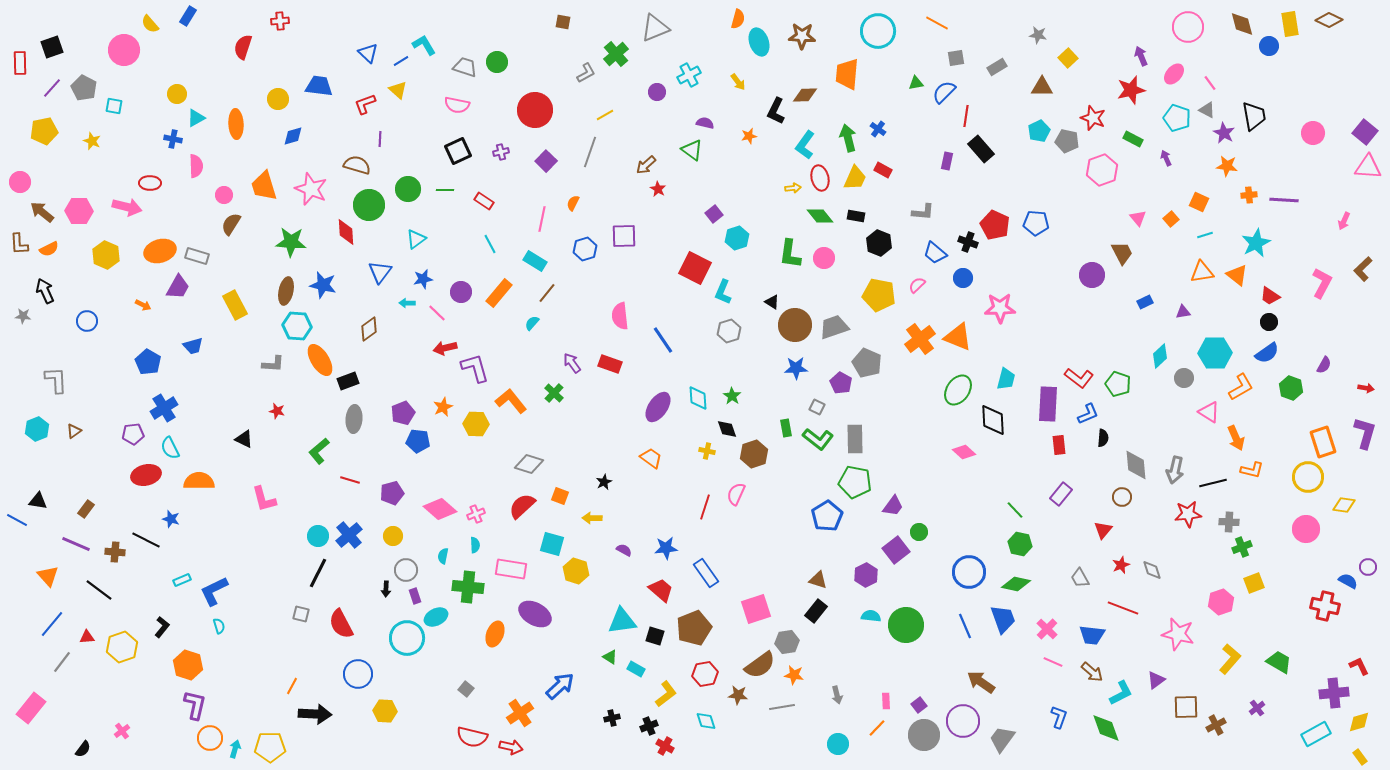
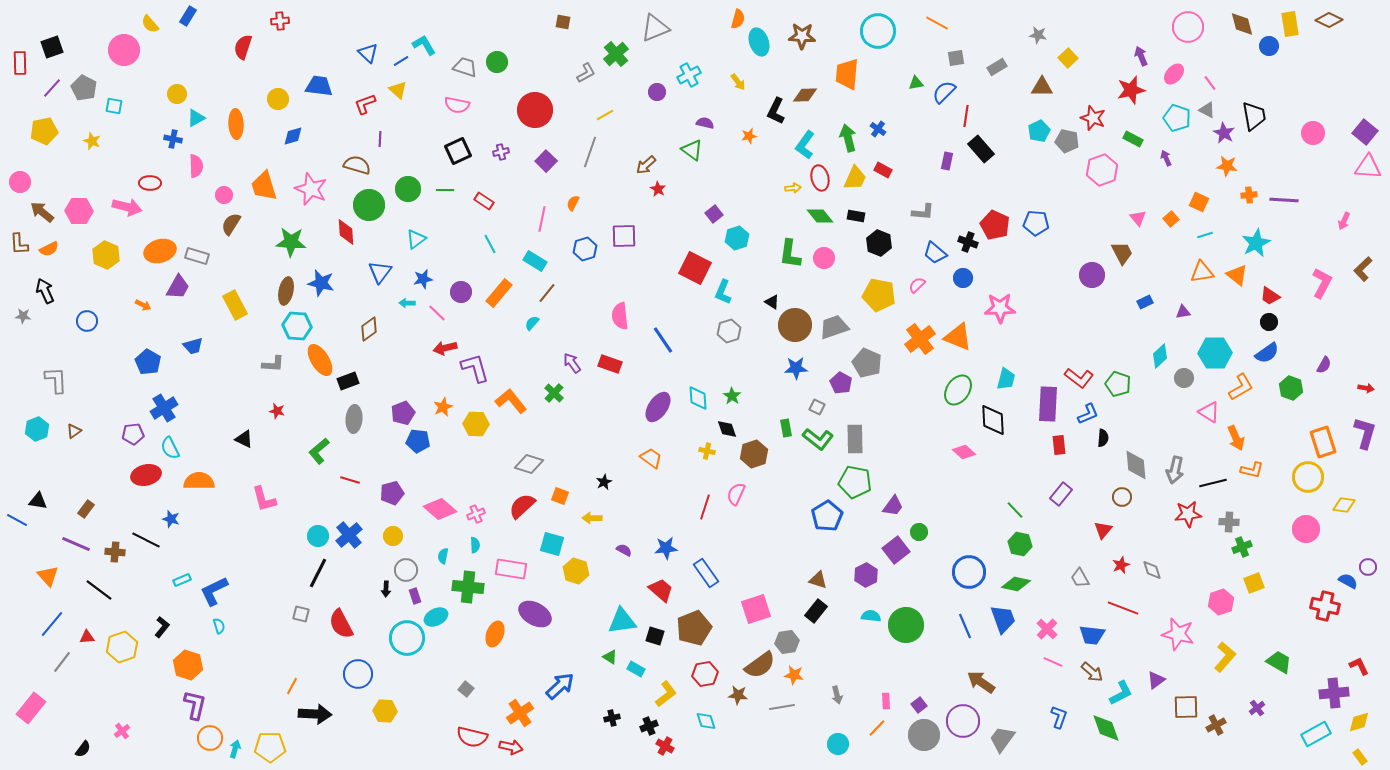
blue star at (323, 285): moved 2 px left, 2 px up
yellow L-shape at (1230, 659): moved 5 px left, 2 px up
